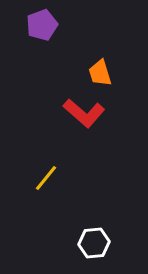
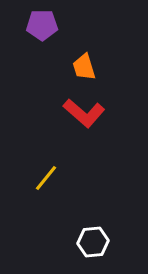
purple pentagon: rotated 20 degrees clockwise
orange trapezoid: moved 16 px left, 6 px up
white hexagon: moved 1 px left, 1 px up
